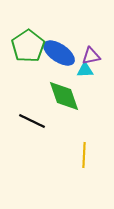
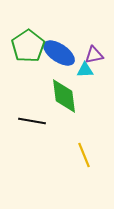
purple triangle: moved 3 px right, 1 px up
green diamond: rotated 12 degrees clockwise
black line: rotated 16 degrees counterclockwise
yellow line: rotated 25 degrees counterclockwise
